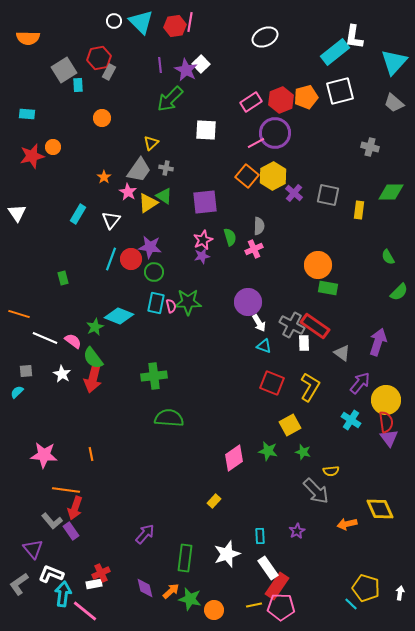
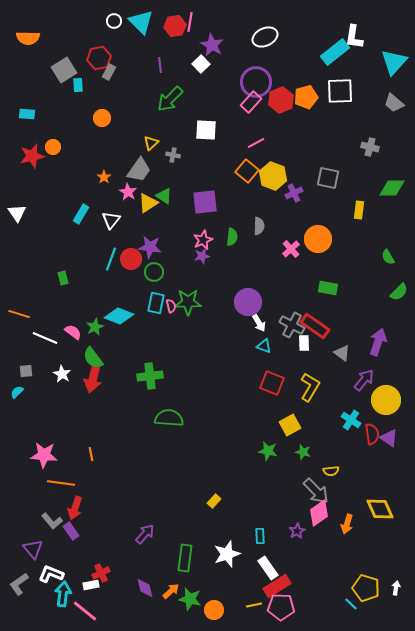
purple star at (186, 70): moved 26 px right, 25 px up
white square at (340, 91): rotated 12 degrees clockwise
pink rectangle at (251, 102): rotated 15 degrees counterclockwise
purple circle at (275, 133): moved 19 px left, 51 px up
gray cross at (166, 168): moved 7 px right, 13 px up
orange square at (247, 176): moved 5 px up
yellow hexagon at (273, 176): rotated 12 degrees counterclockwise
green diamond at (391, 192): moved 1 px right, 4 px up
purple cross at (294, 193): rotated 24 degrees clockwise
gray square at (328, 195): moved 17 px up
cyan rectangle at (78, 214): moved 3 px right
green semicircle at (230, 237): moved 2 px right; rotated 24 degrees clockwise
pink cross at (254, 249): moved 37 px right; rotated 18 degrees counterclockwise
orange circle at (318, 265): moved 26 px up
pink semicircle at (73, 341): moved 9 px up
green cross at (154, 376): moved 4 px left
purple arrow at (360, 383): moved 4 px right, 3 px up
red semicircle at (386, 422): moved 14 px left, 12 px down
purple triangle at (389, 438): rotated 18 degrees counterclockwise
pink diamond at (234, 458): moved 85 px right, 55 px down
orange line at (66, 490): moved 5 px left, 7 px up
orange arrow at (347, 524): rotated 60 degrees counterclockwise
white rectangle at (94, 584): moved 3 px left, 1 px down
red rectangle at (277, 586): rotated 24 degrees clockwise
white arrow at (400, 593): moved 4 px left, 5 px up
